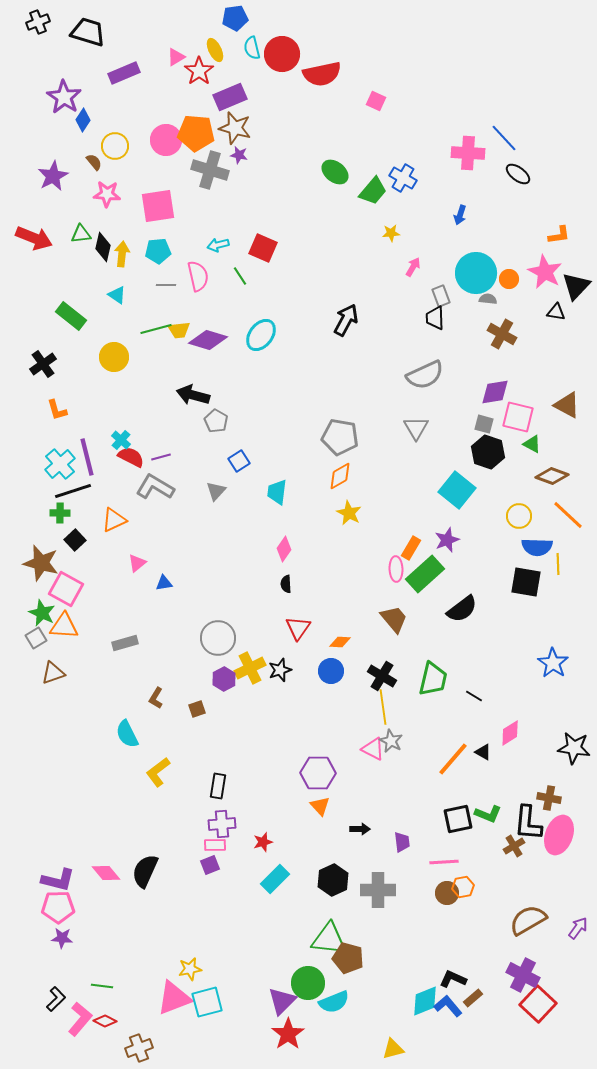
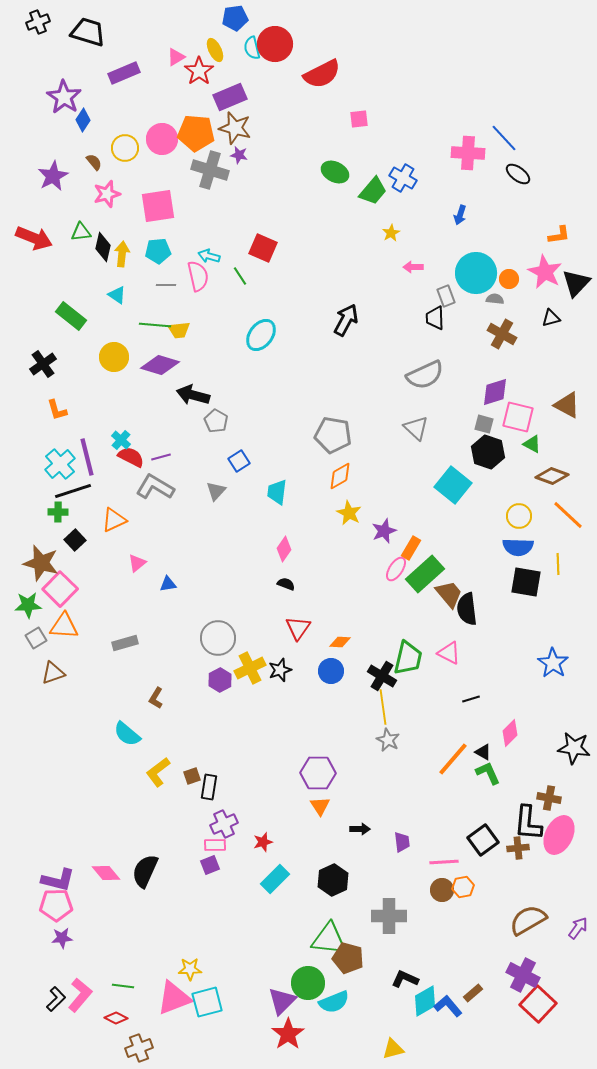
red circle at (282, 54): moved 7 px left, 10 px up
red semicircle at (322, 74): rotated 15 degrees counterclockwise
pink square at (376, 101): moved 17 px left, 18 px down; rotated 30 degrees counterclockwise
pink circle at (166, 140): moved 4 px left, 1 px up
yellow circle at (115, 146): moved 10 px right, 2 px down
green ellipse at (335, 172): rotated 12 degrees counterclockwise
pink star at (107, 194): rotated 20 degrees counterclockwise
yellow star at (391, 233): rotated 24 degrees counterclockwise
green triangle at (81, 234): moved 2 px up
cyan arrow at (218, 245): moved 9 px left, 11 px down; rotated 30 degrees clockwise
pink arrow at (413, 267): rotated 120 degrees counterclockwise
black triangle at (576, 286): moved 3 px up
gray rectangle at (441, 296): moved 5 px right
gray semicircle at (488, 299): moved 7 px right
black triangle at (556, 312): moved 5 px left, 6 px down; rotated 24 degrees counterclockwise
green line at (156, 329): moved 1 px left, 4 px up; rotated 20 degrees clockwise
purple diamond at (208, 340): moved 48 px left, 25 px down
purple diamond at (495, 392): rotated 8 degrees counterclockwise
gray triangle at (416, 428): rotated 16 degrees counterclockwise
gray pentagon at (340, 437): moved 7 px left, 2 px up
cyan square at (457, 490): moved 4 px left, 5 px up
green cross at (60, 513): moved 2 px left, 1 px up
purple star at (447, 540): moved 63 px left, 9 px up
blue semicircle at (537, 547): moved 19 px left
pink ellipse at (396, 569): rotated 35 degrees clockwise
blue triangle at (164, 583): moved 4 px right, 1 px down
black semicircle at (286, 584): rotated 114 degrees clockwise
pink square at (66, 589): moved 6 px left; rotated 16 degrees clockwise
black semicircle at (462, 609): moved 5 px right; rotated 120 degrees clockwise
green star at (42, 613): moved 14 px left, 8 px up; rotated 28 degrees counterclockwise
brown trapezoid at (394, 619): moved 55 px right, 25 px up
purple hexagon at (224, 679): moved 4 px left, 1 px down
green trapezoid at (433, 679): moved 25 px left, 21 px up
black line at (474, 696): moved 3 px left, 3 px down; rotated 48 degrees counterclockwise
brown square at (197, 709): moved 5 px left, 67 px down
pink diamond at (510, 733): rotated 12 degrees counterclockwise
cyan semicircle at (127, 734): rotated 24 degrees counterclockwise
gray star at (391, 741): moved 3 px left, 1 px up
pink triangle at (373, 749): moved 76 px right, 96 px up
black rectangle at (218, 786): moved 9 px left, 1 px down
orange triangle at (320, 806): rotated 10 degrees clockwise
green L-shape at (488, 814): moved 41 px up; rotated 136 degrees counterclockwise
black square at (458, 819): moved 25 px right, 21 px down; rotated 24 degrees counterclockwise
purple cross at (222, 824): moved 2 px right; rotated 20 degrees counterclockwise
pink ellipse at (559, 835): rotated 6 degrees clockwise
brown cross at (514, 846): moved 4 px right, 2 px down; rotated 25 degrees clockwise
gray cross at (378, 890): moved 11 px right, 26 px down
brown circle at (447, 893): moved 5 px left, 3 px up
pink pentagon at (58, 907): moved 2 px left, 2 px up
purple star at (62, 938): rotated 10 degrees counterclockwise
yellow star at (190, 969): rotated 10 degrees clockwise
black L-shape at (453, 979): moved 48 px left
green line at (102, 986): moved 21 px right
brown rectangle at (473, 998): moved 5 px up
cyan diamond at (425, 1001): rotated 8 degrees counterclockwise
pink L-shape at (80, 1019): moved 24 px up
red diamond at (105, 1021): moved 11 px right, 3 px up
